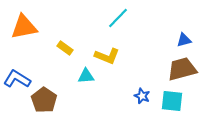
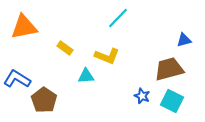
brown trapezoid: moved 13 px left
cyan square: rotated 20 degrees clockwise
